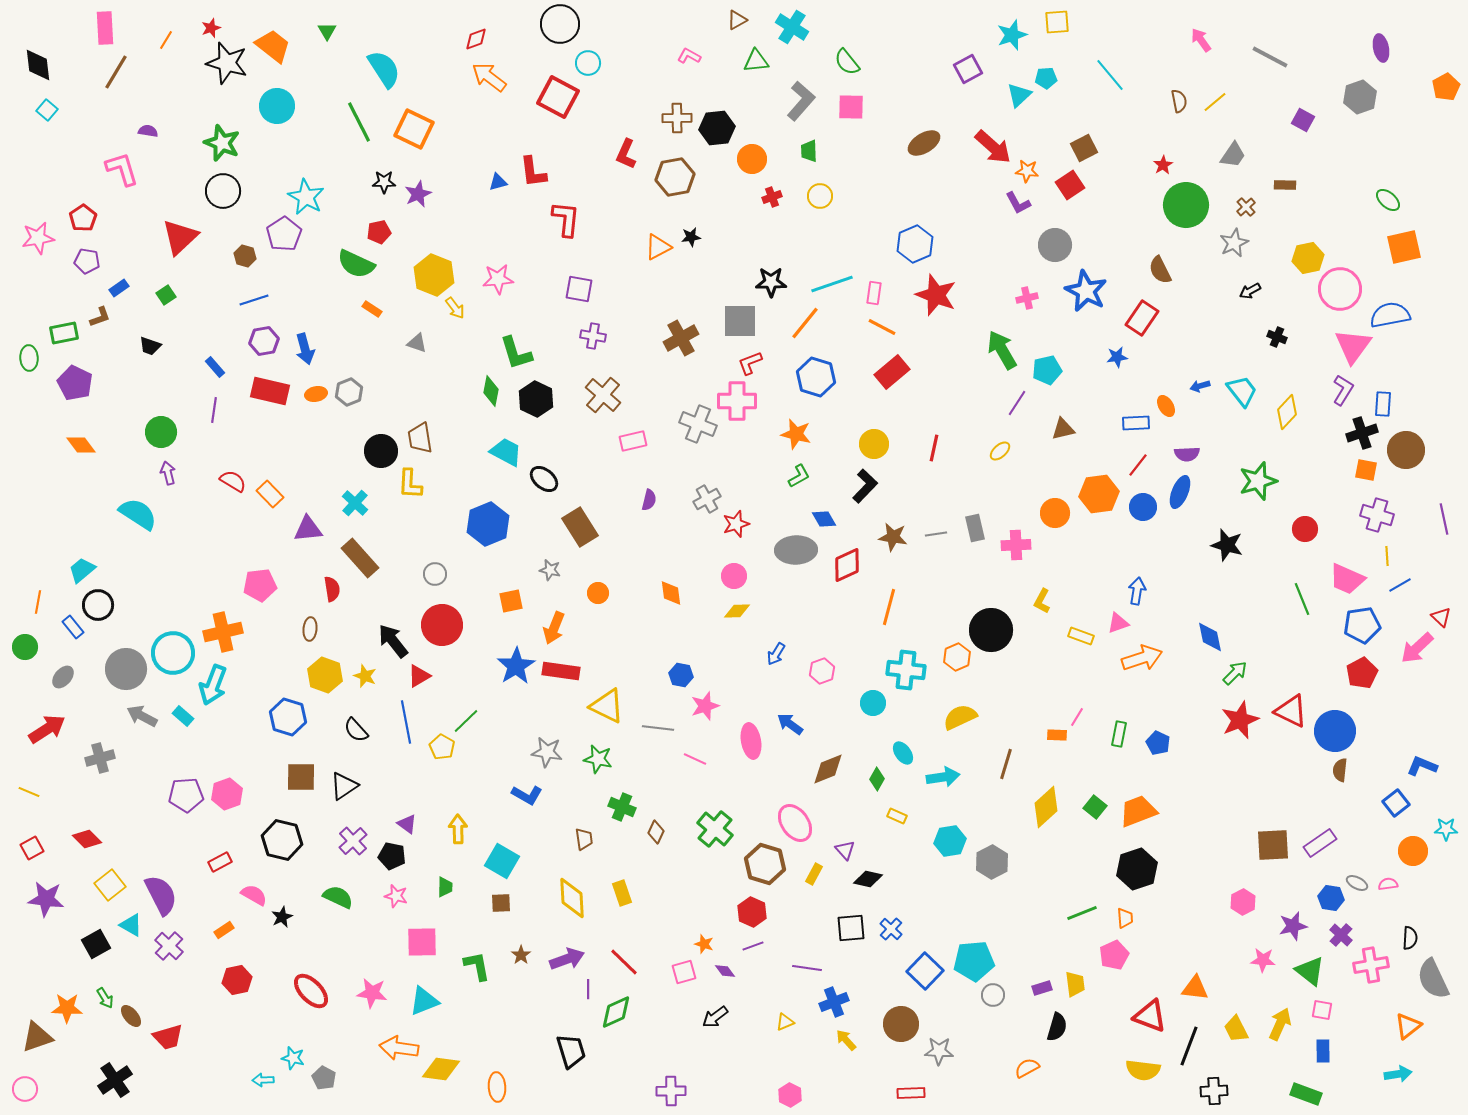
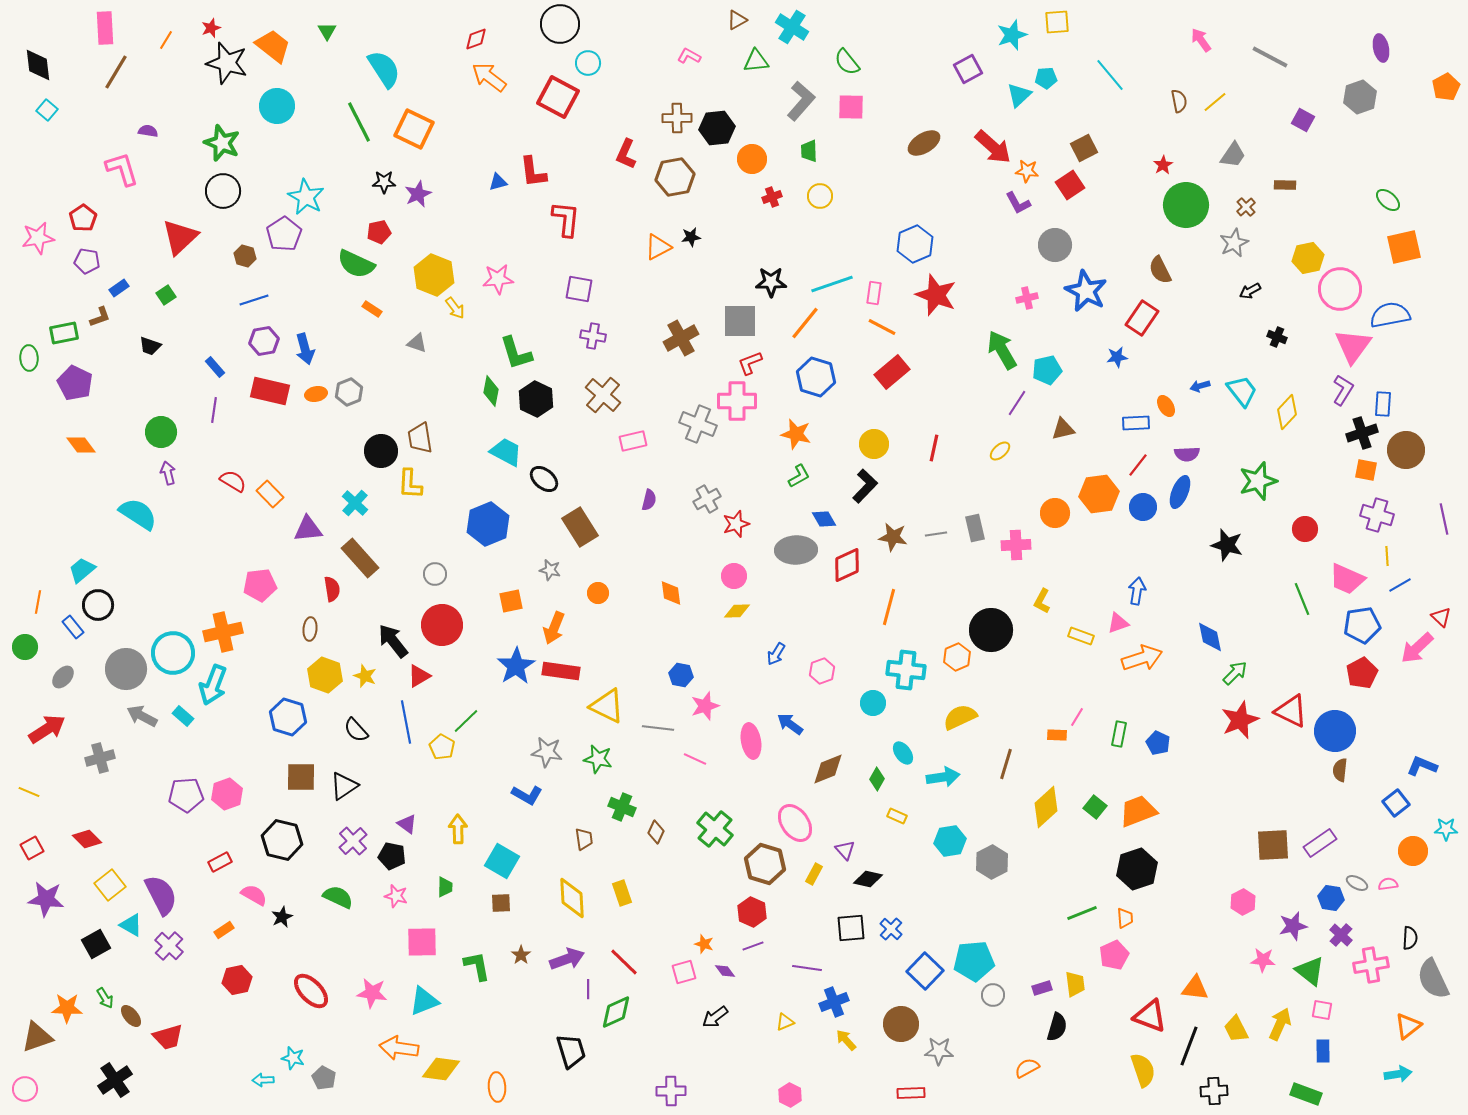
yellow semicircle at (1143, 1070): rotated 116 degrees counterclockwise
